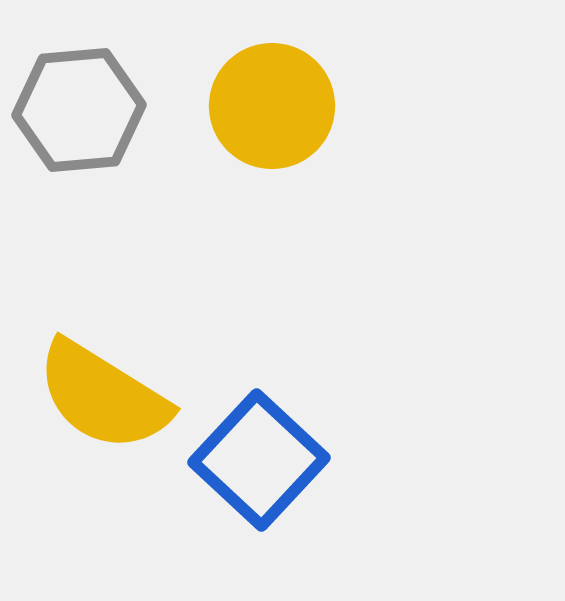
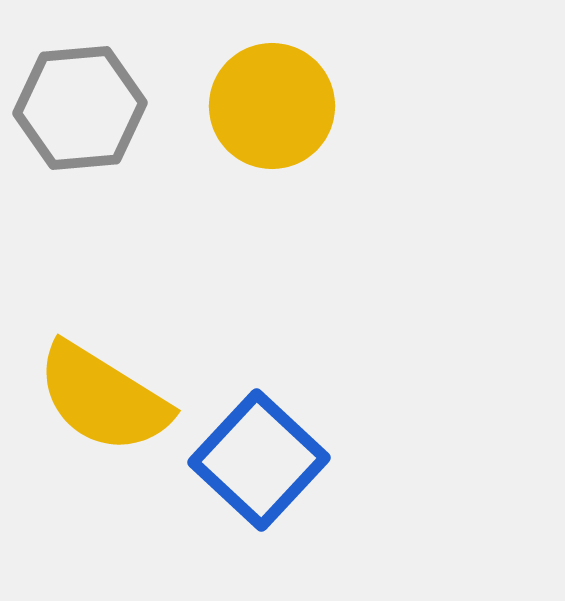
gray hexagon: moved 1 px right, 2 px up
yellow semicircle: moved 2 px down
